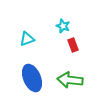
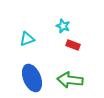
red rectangle: rotated 48 degrees counterclockwise
